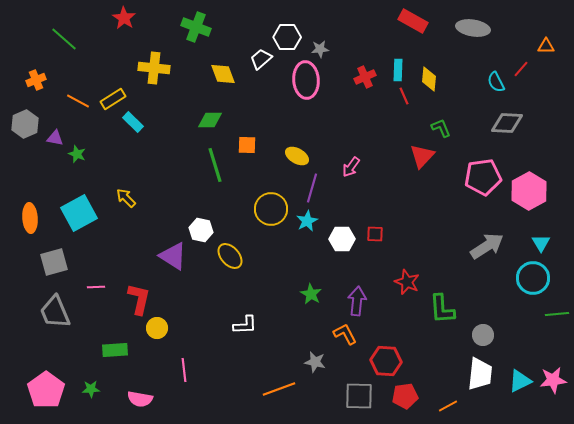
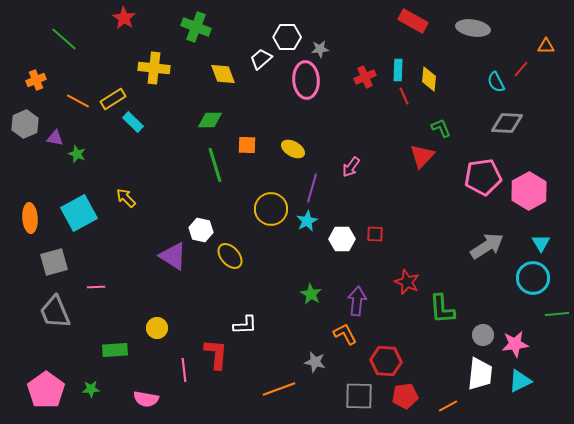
yellow ellipse at (297, 156): moved 4 px left, 7 px up
red L-shape at (139, 299): moved 77 px right, 55 px down; rotated 8 degrees counterclockwise
pink star at (553, 380): moved 38 px left, 36 px up
pink semicircle at (140, 399): moved 6 px right
